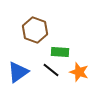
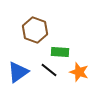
black line: moved 2 px left
